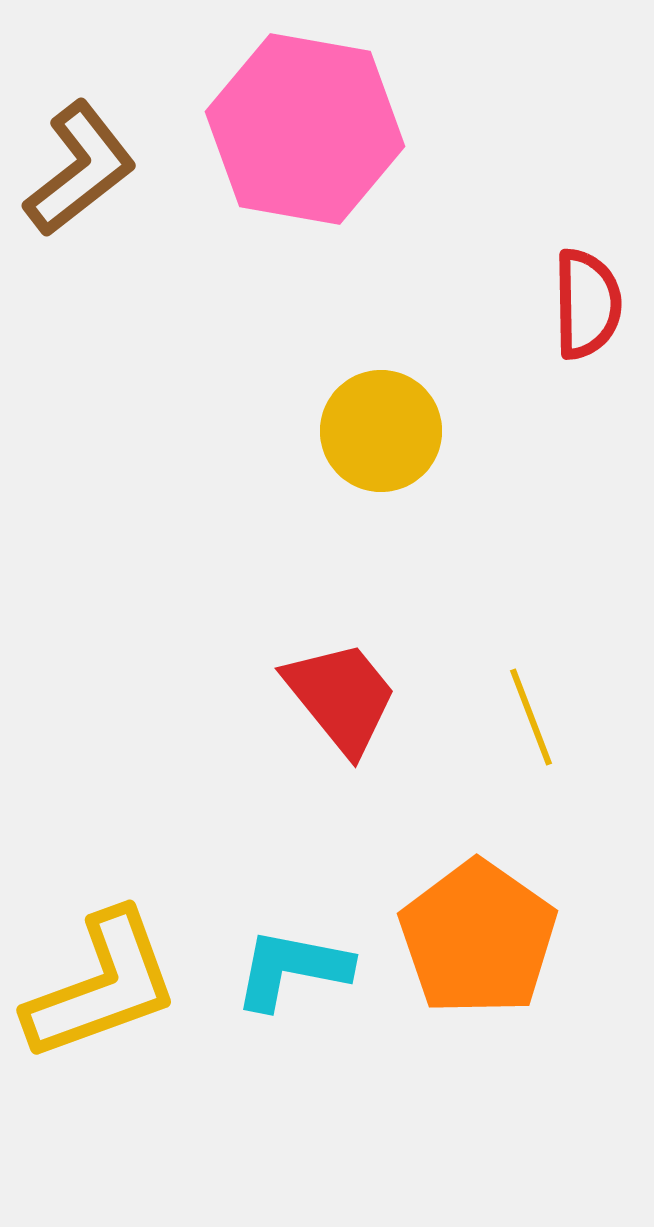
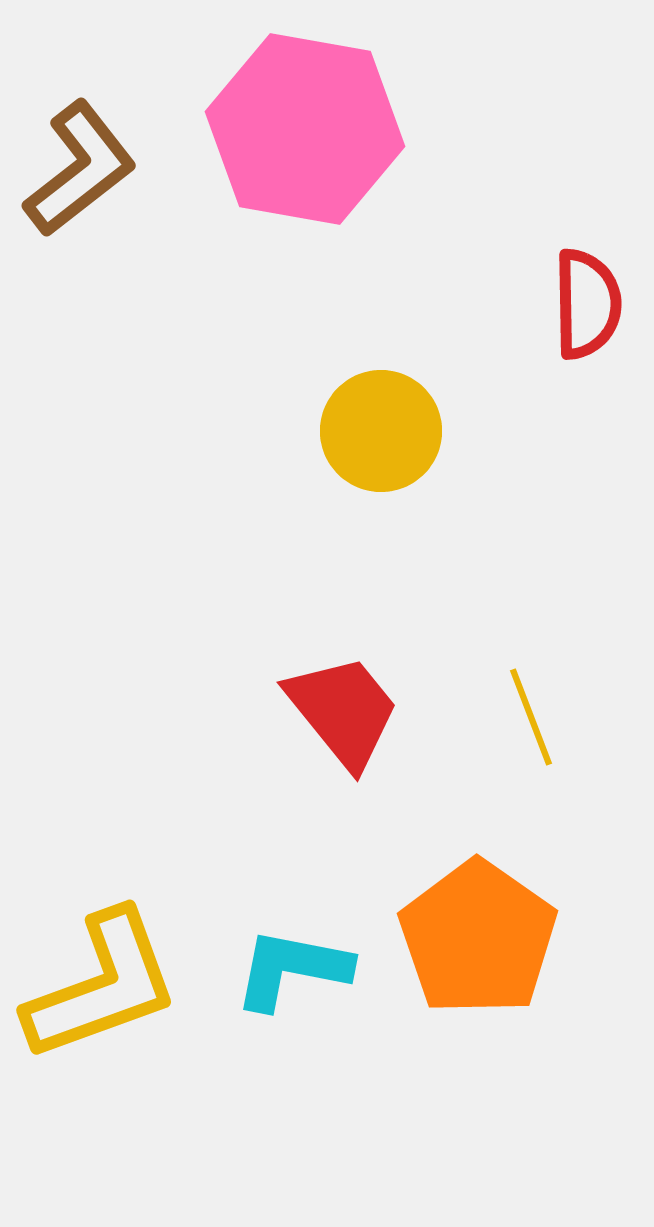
red trapezoid: moved 2 px right, 14 px down
